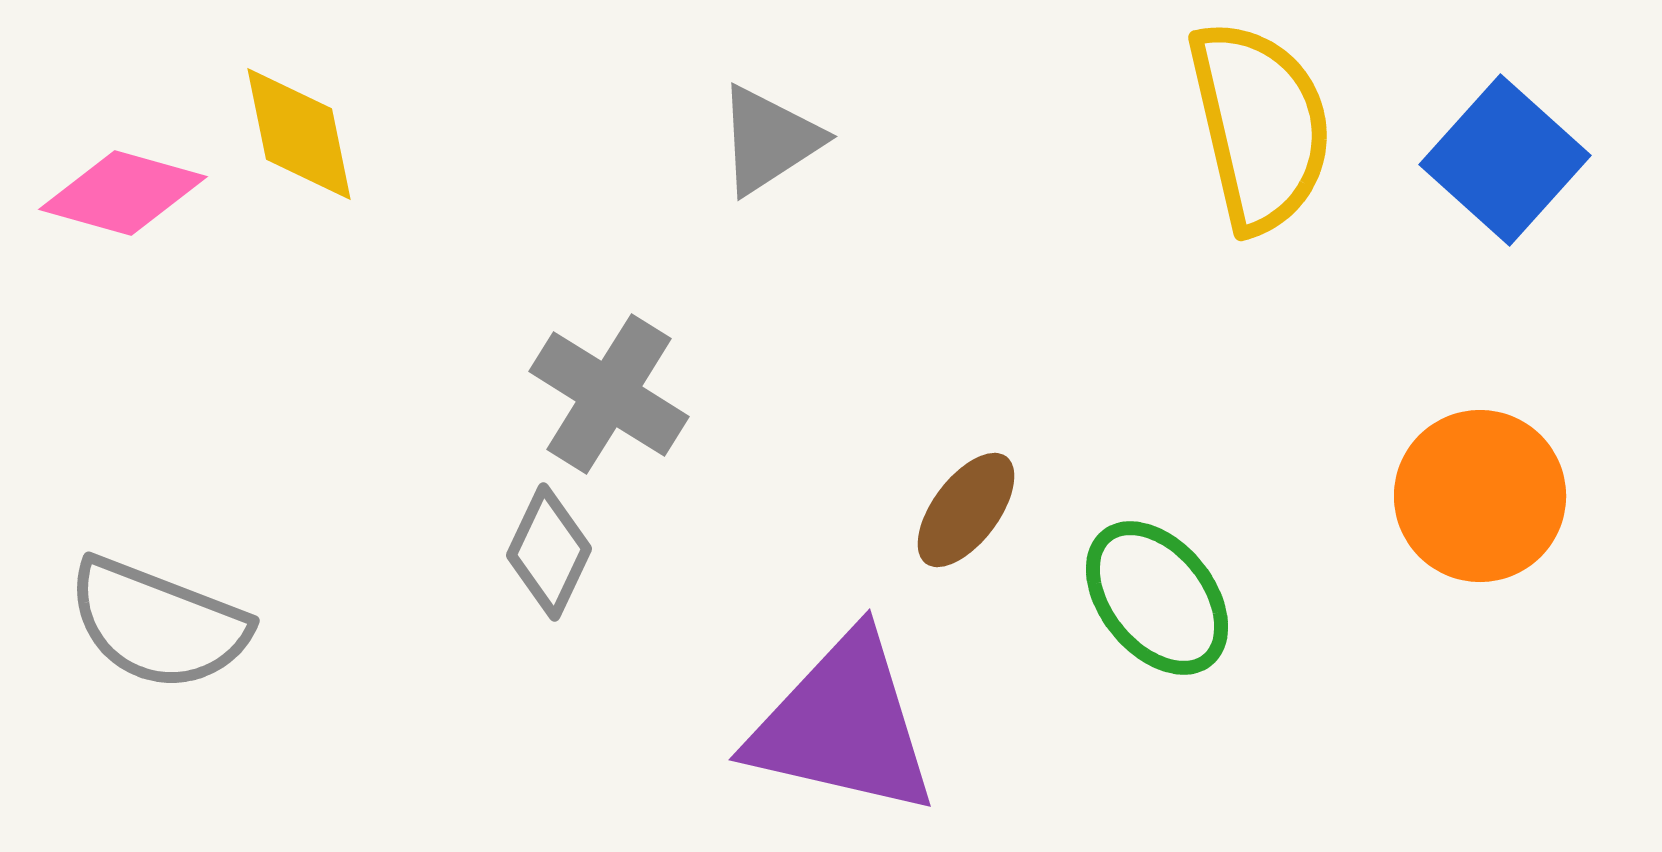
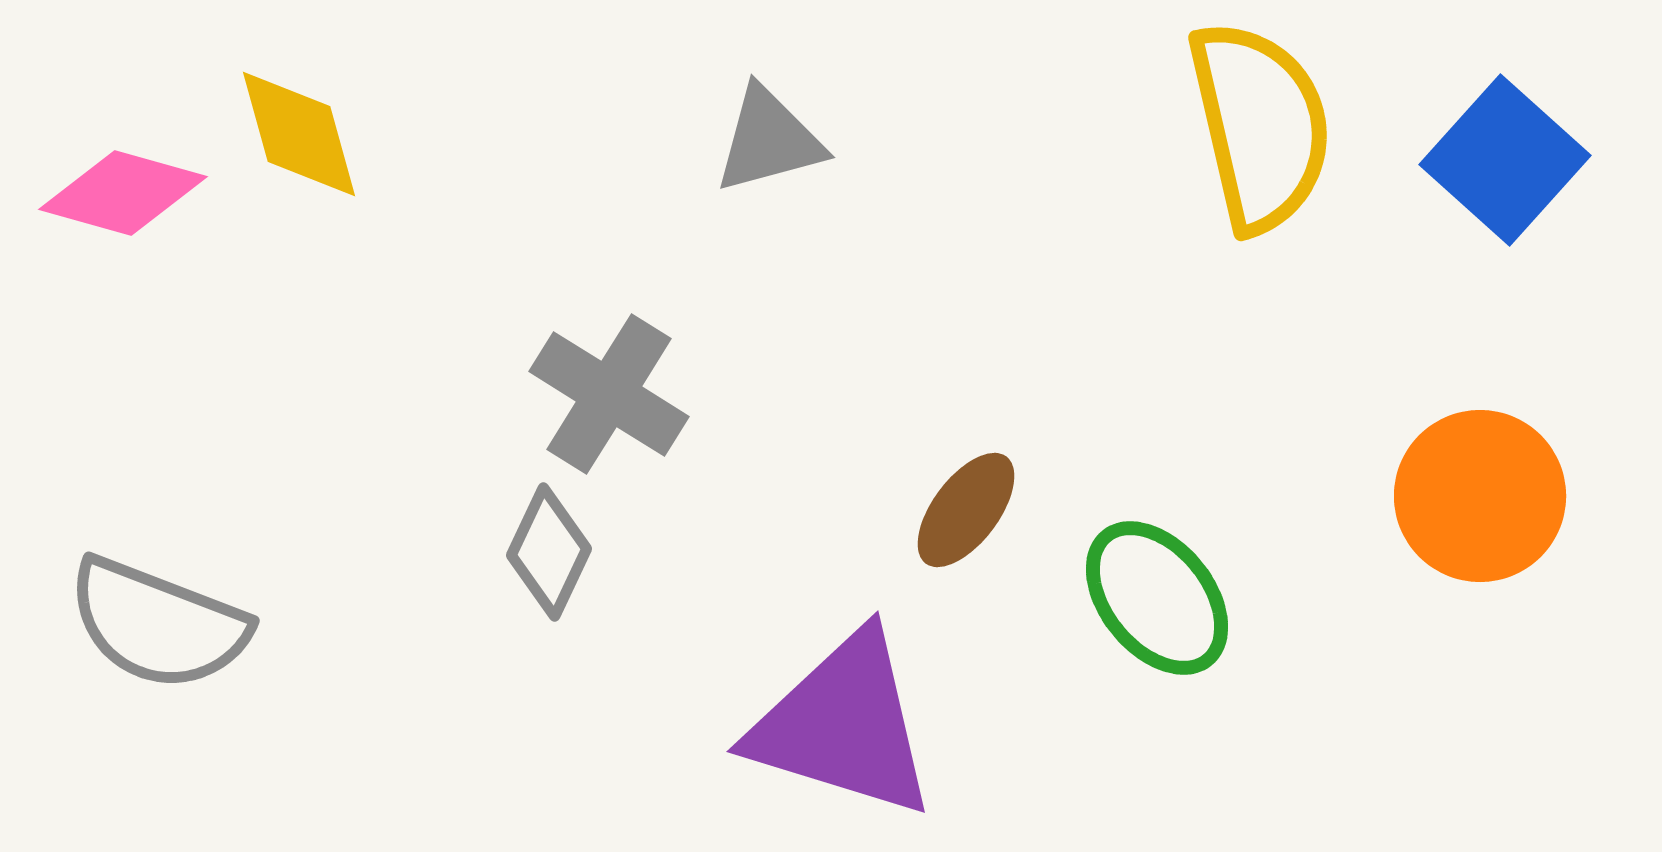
yellow diamond: rotated 4 degrees counterclockwise
gray triangle: rotated 18 degrees clockwise
purple triangle: rotated 4 degrees clockwise
